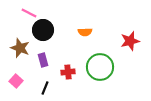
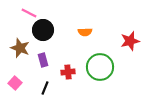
pink square: moved 1 px left, 2 px down
